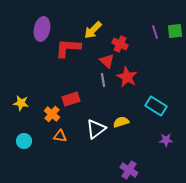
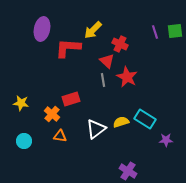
cyan rectangle: moved 11 px left, 13 px down
purple cross: moved 1 px left, 1 px down
